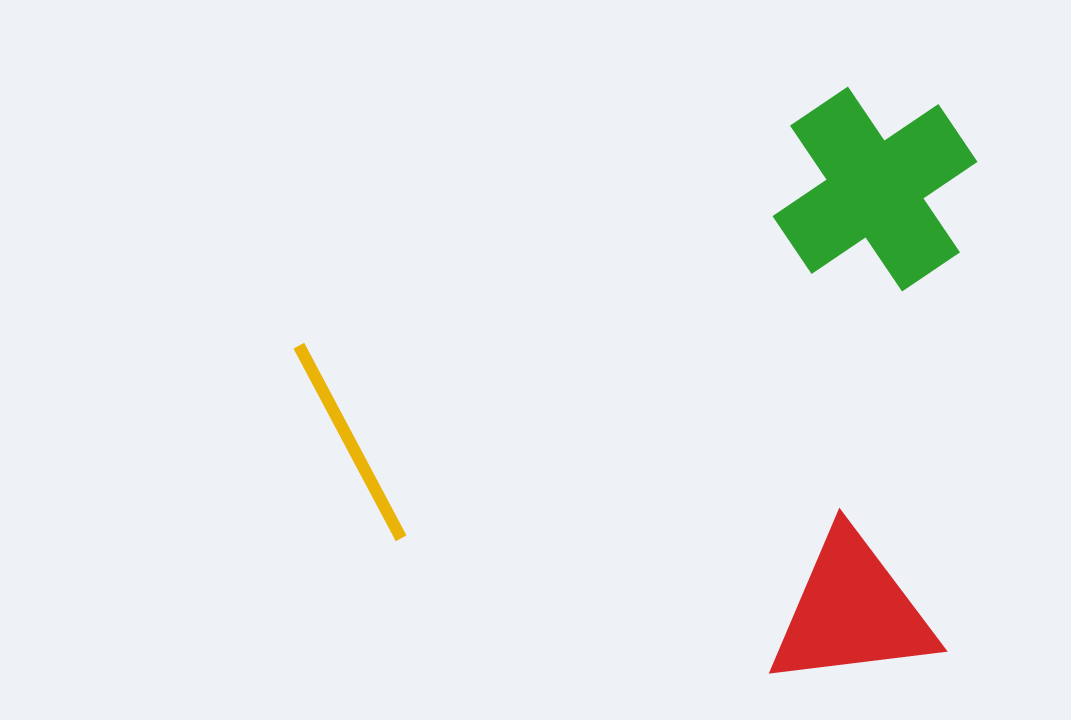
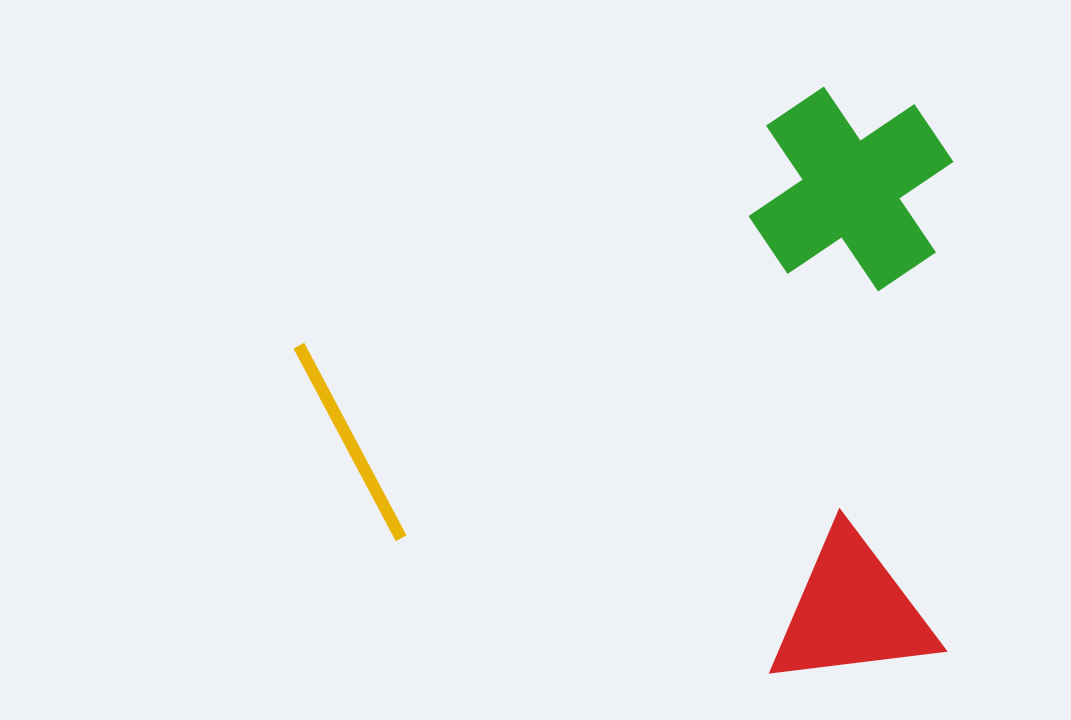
green cross: moved 24 px left
